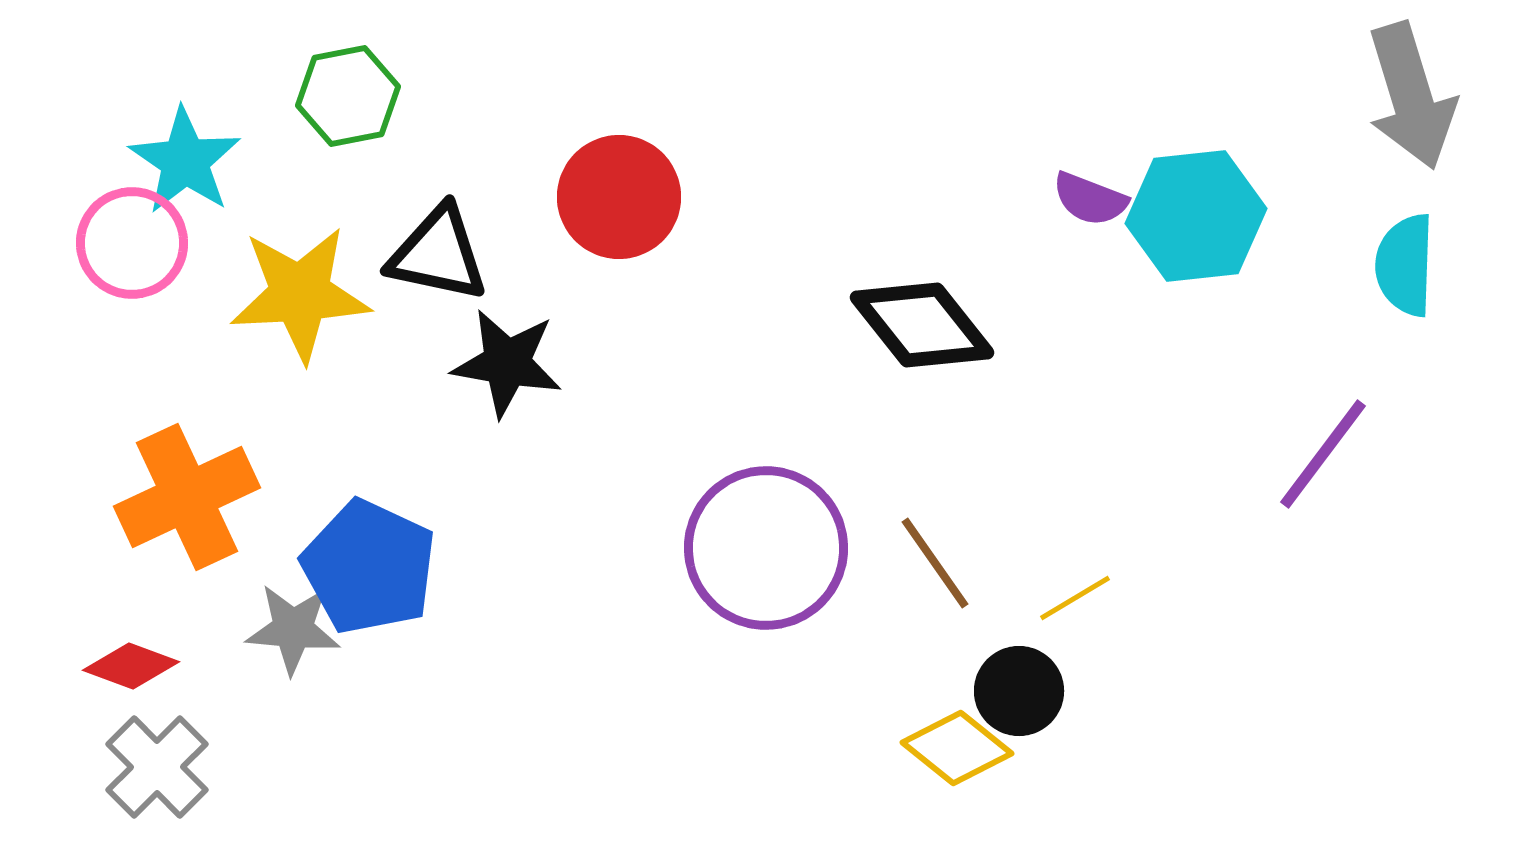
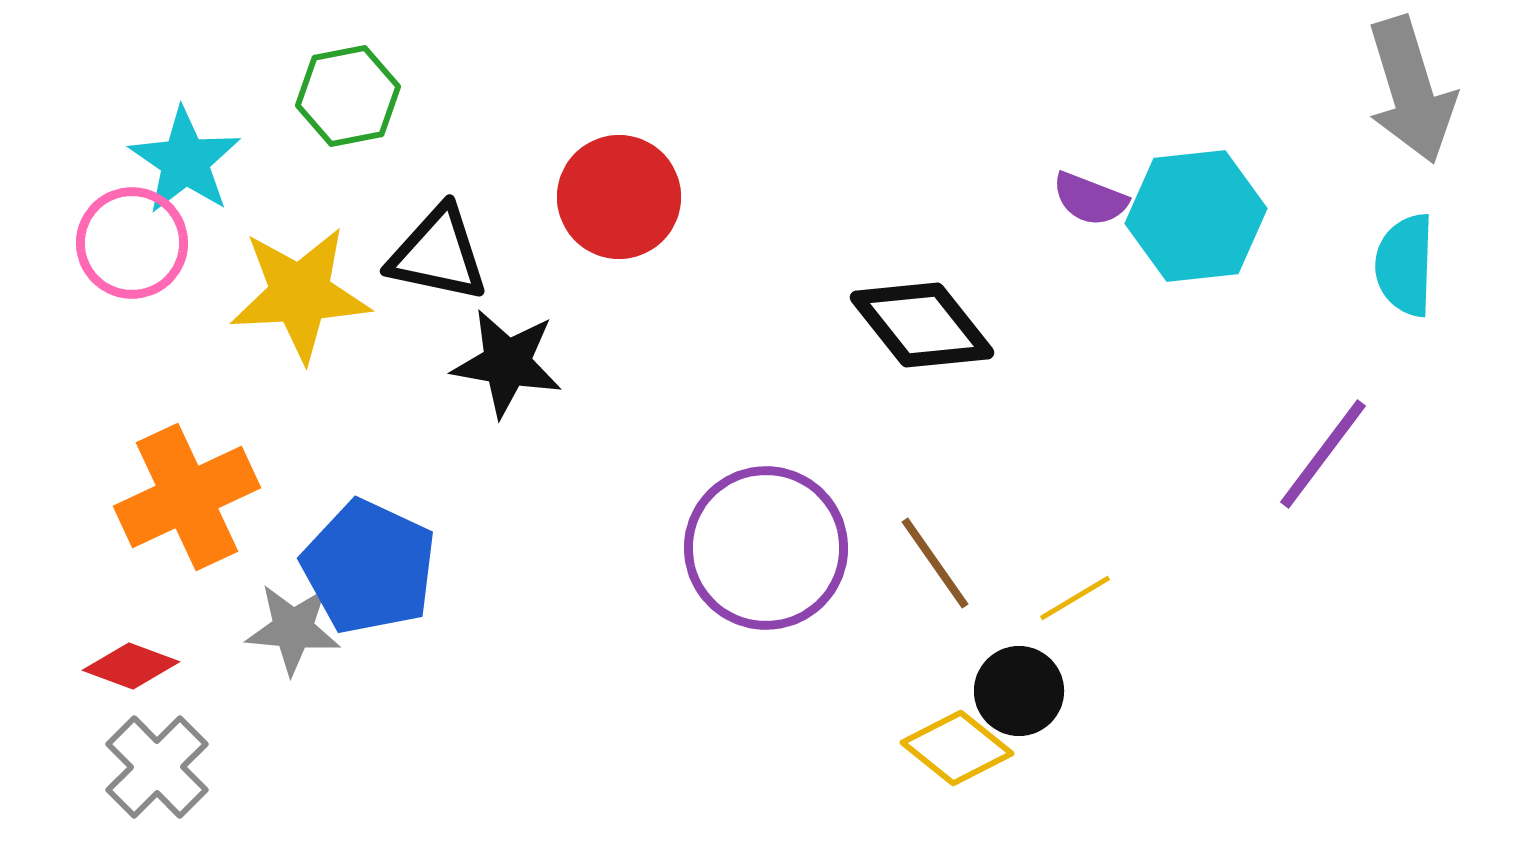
gray arrow: moved 6 px up
